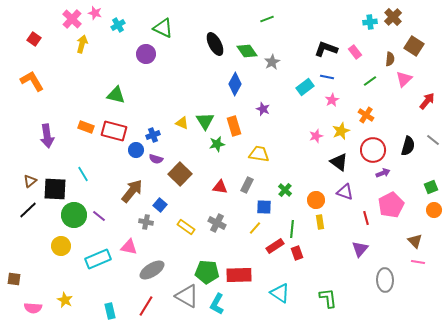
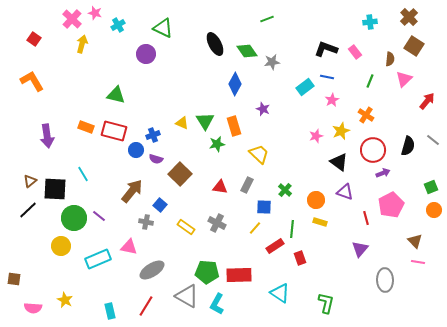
brown cross at (393, 17): moved 16 px right
gray star at (272, 62): rotated 21 degrees clockwise
green line at (370, 81): rotated 32 degrees counterclockwise
yellow trapezoid at (259, 154): rotated 35 degrees clockwise
green circle at (74, 215): moved 3 px down
yellow rectangle at (320, 222): rotated 64 degrees counterclockwise
red rectangle at (297, 253): moved 3 px right, 5 px down
green L-shape at (328, 298): moved 2 px left, 5 px down; rotated 20 degrees clockwise
